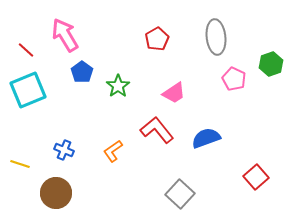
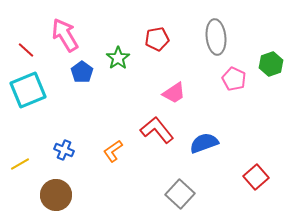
red pentagon: rotated 20 degrees clockwise
green star: moved 28 px up
blue semicircle: moved 2 px left, 5 px down
yellow line: rotated 48 degrees counterclockwise
brown circle: moved 2 px down
